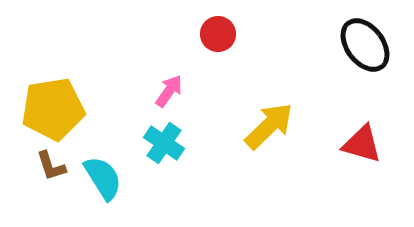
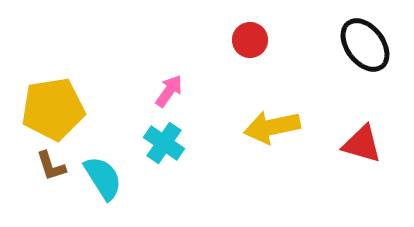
red circle: moved 32 px right, 6 px down
yellow arrow: moved 3 px right, 1 px down; rotated 148 degrees counterclockwise
